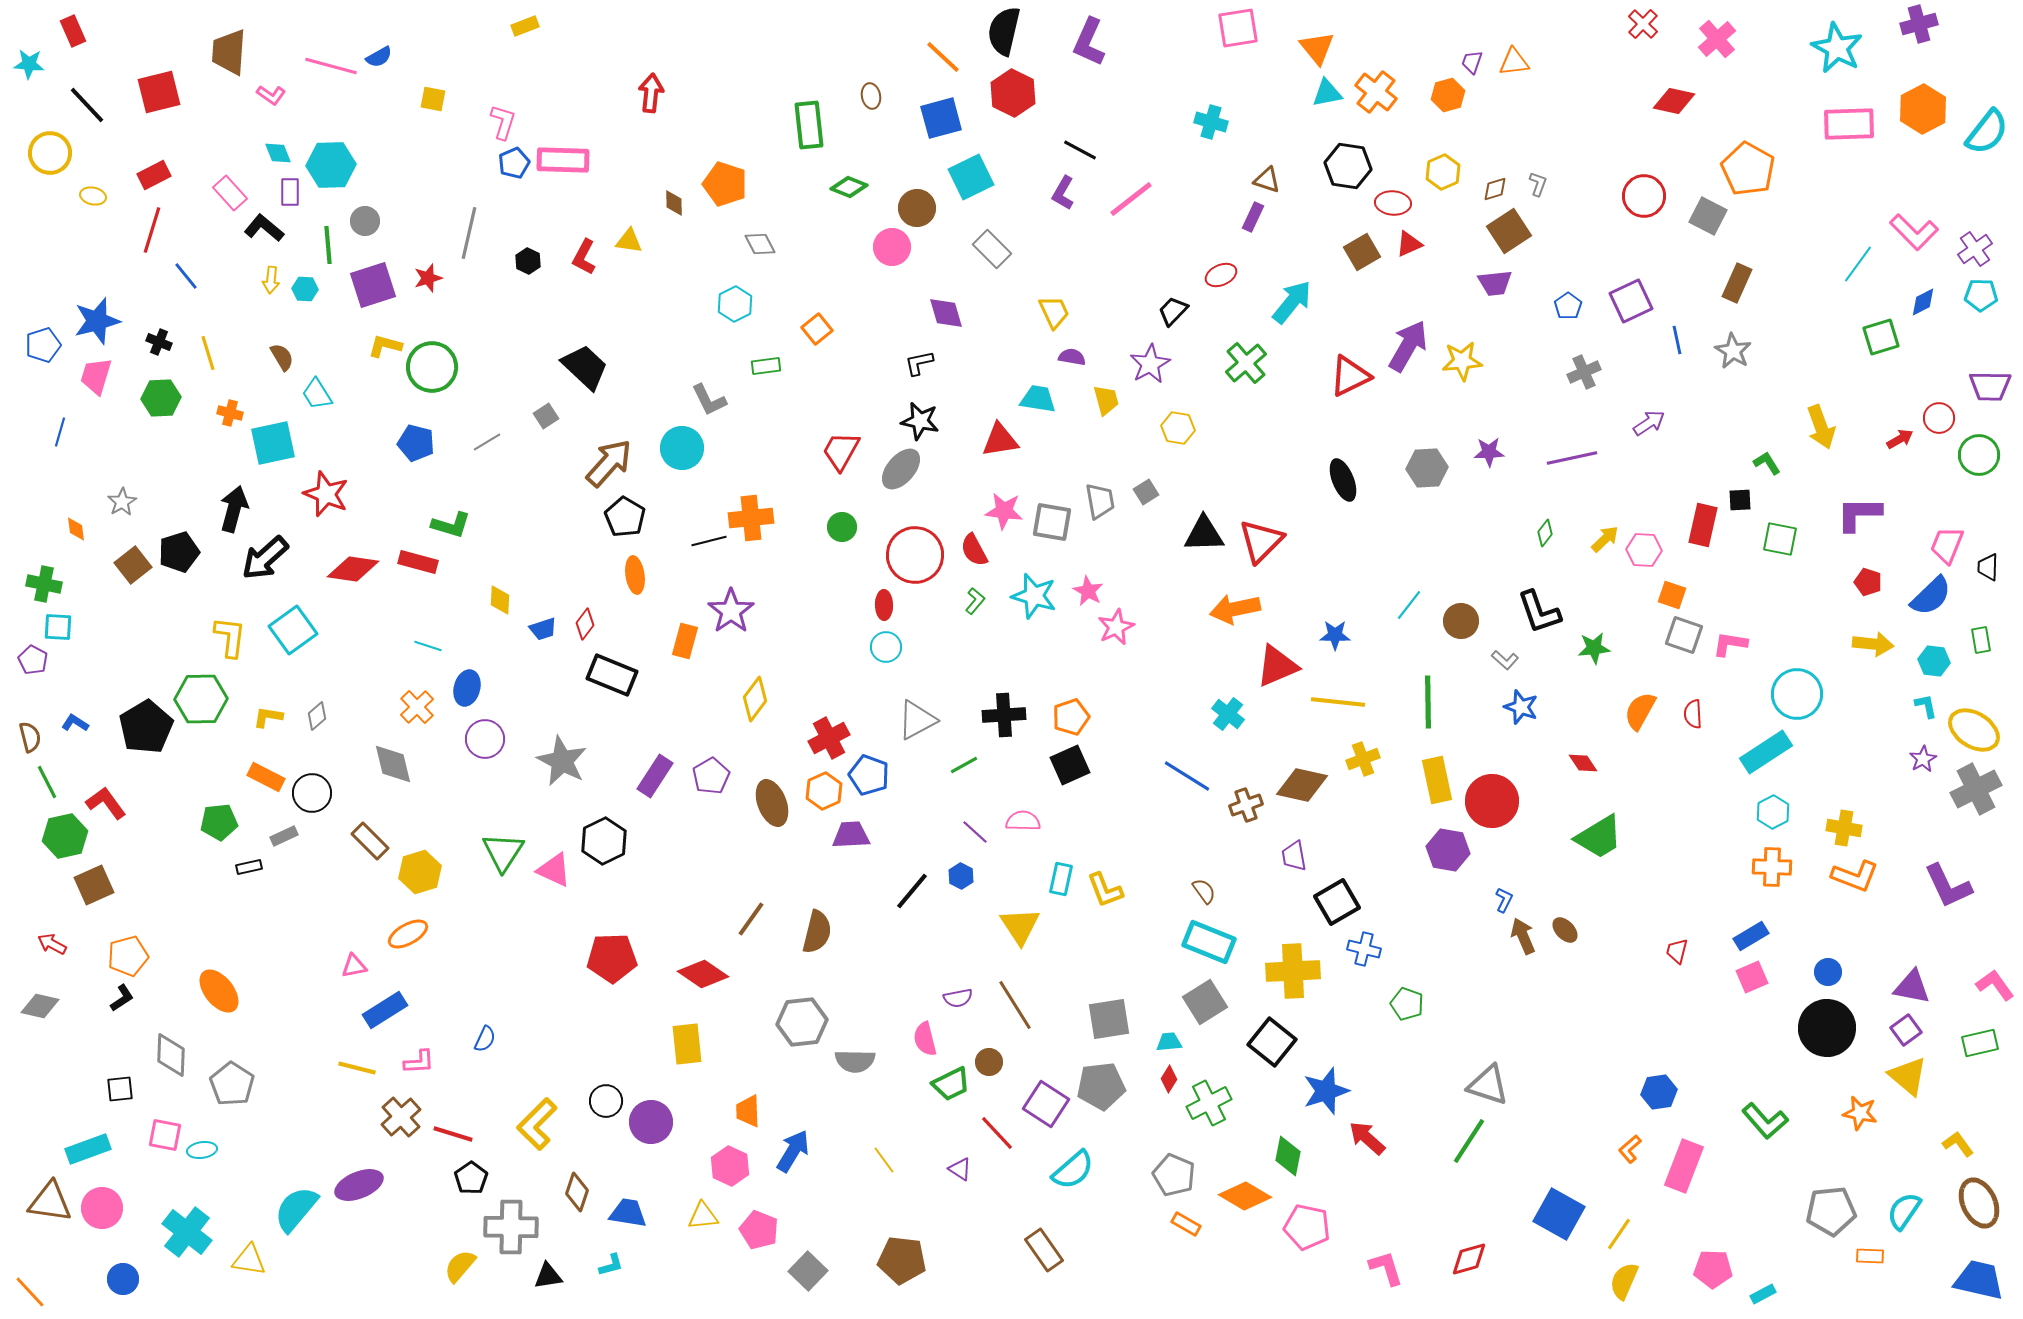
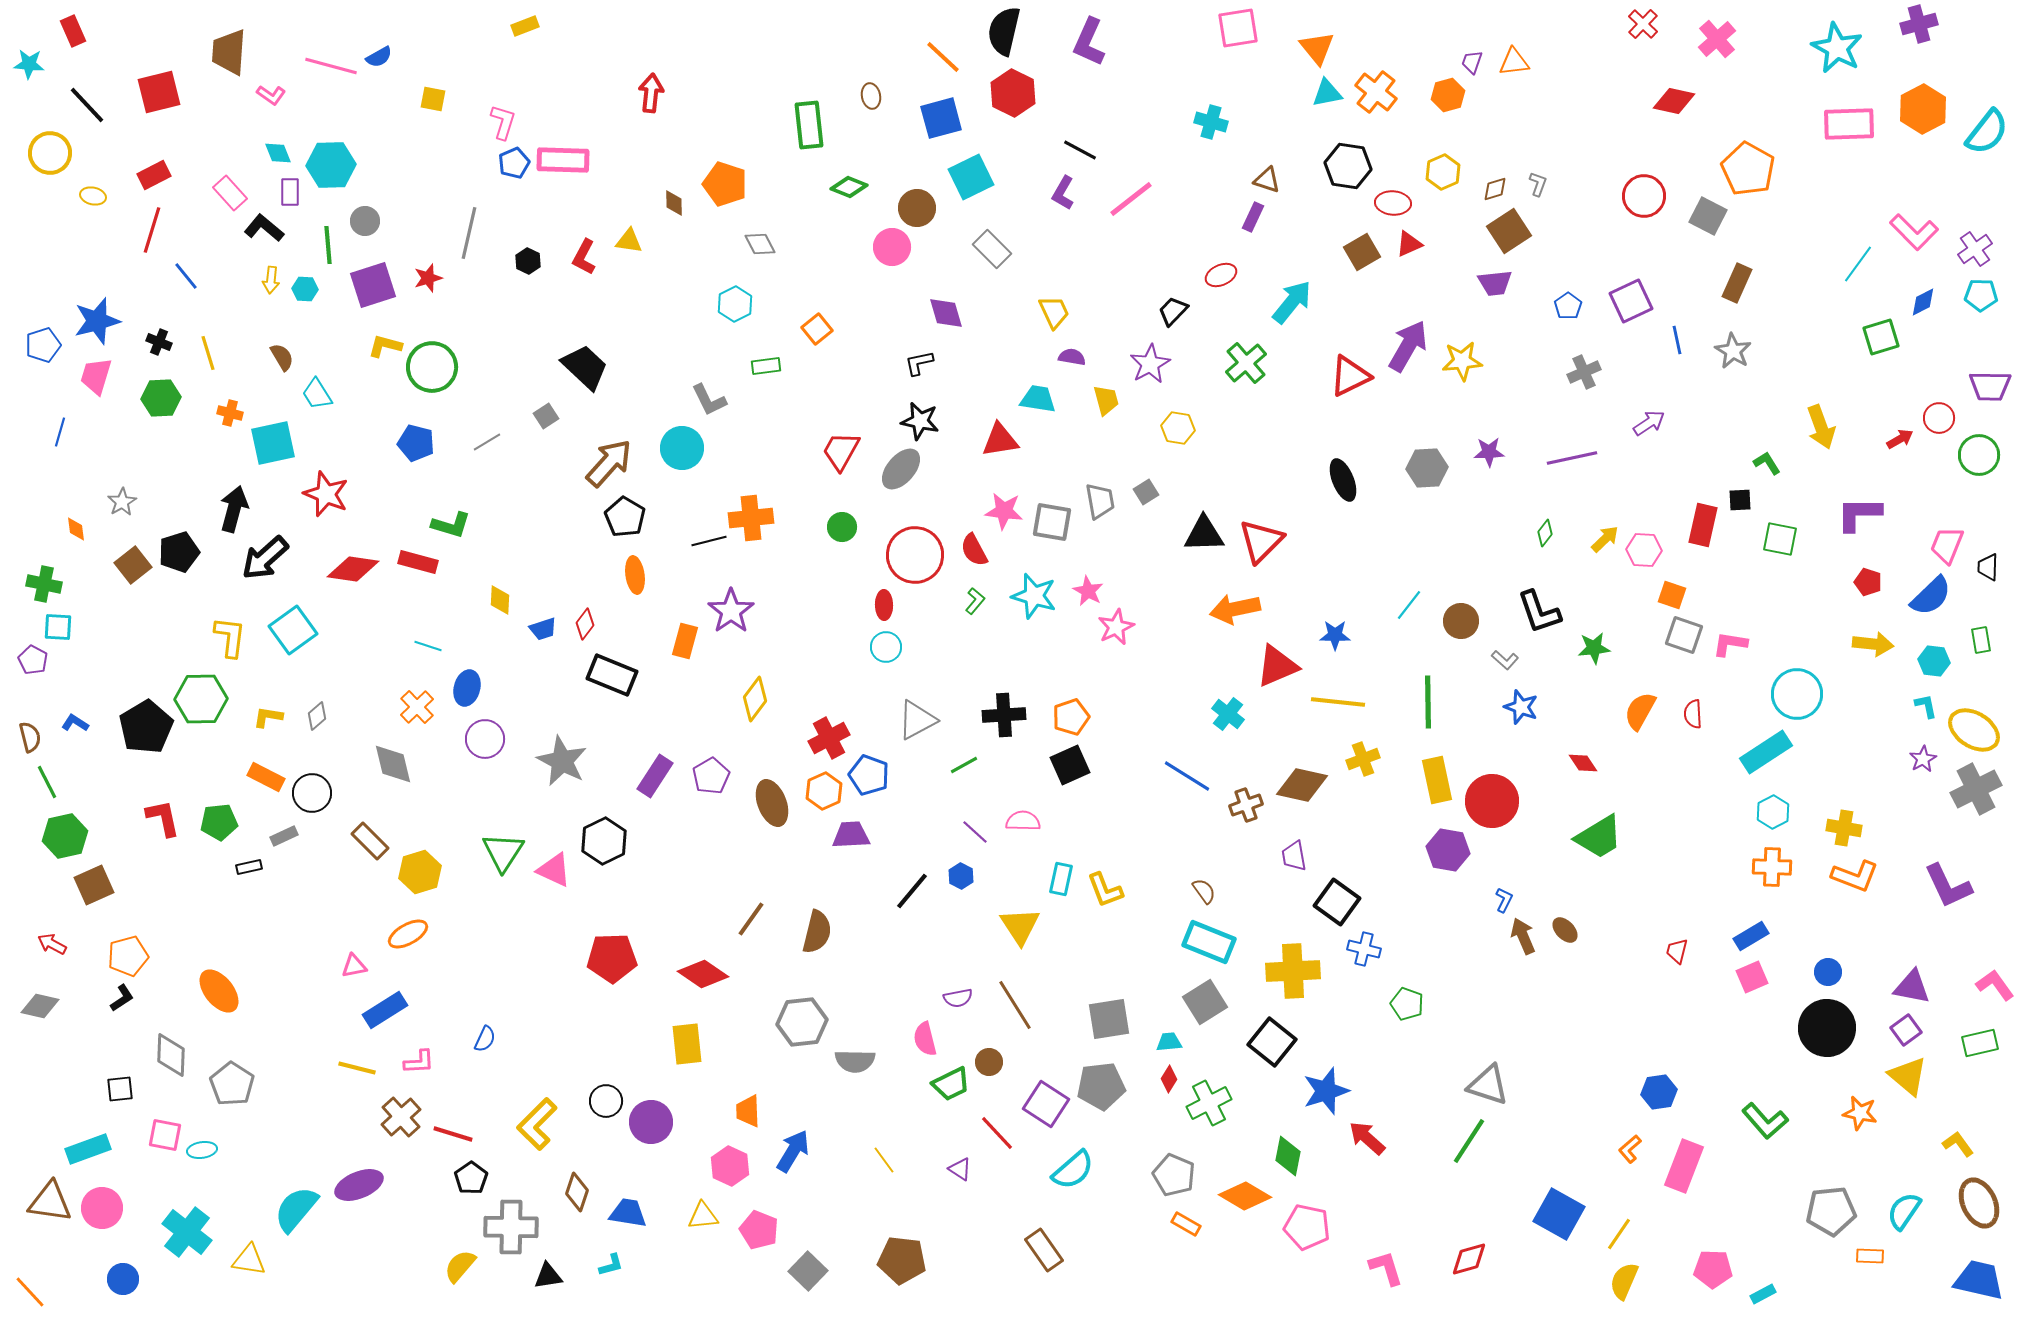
red L-shape at (106, 803): moved 57 px right, 15 px down; rotated 24 degrees clockwise
black square at (1337, 902): rotated 24 degrees counterclockwise
